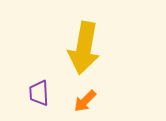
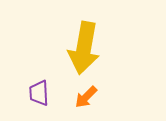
orange arrow: moved 1 px right, 4 px up
